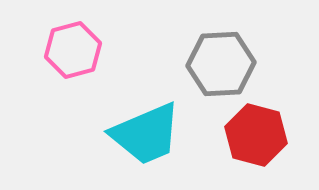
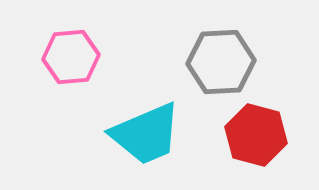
pink hexagon: moved 2 px left, 7 px down; rotated 10 degrees clockwise
gray hexagon: moved 2 px up
